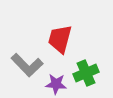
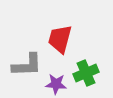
gray L-shape: rotated 48 degrees counterclockwise
